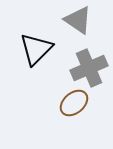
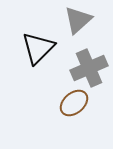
gray triangle: rotated 44 degrees clockwise
black triangle: moved 2 px right, 1 px up
